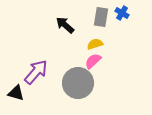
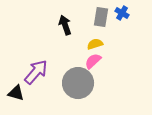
black arrow: rotated 30 degrees clockwise
